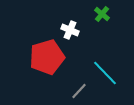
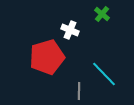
cyan line: moved 1 px left, 1 px down
gray line: rotated 42 degrees counterclockwise
